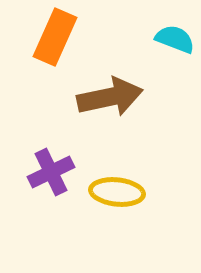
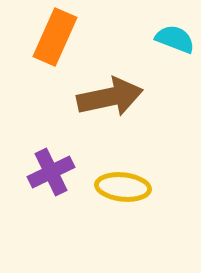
yellow ellipse: moved 6 px right, 5 px up
